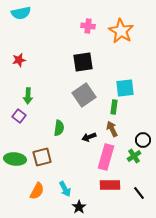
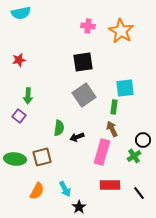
black arrow: moved 12 px left
pink rectangle: moved 4 px left, 5 px up
